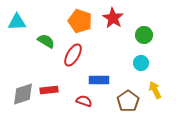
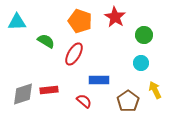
red star: moved 2 px right, 1 px up
red ellipse: moved 1 px right, 1 px up
red semicircle: rotated 21 degrees clockwise
